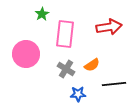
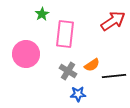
red arrow: moved 4 px right, 6 px up; rotated 25 degrees counterclockwise
gray cross: moved 2 px right, 2 px down
black line: moved 8 px up
